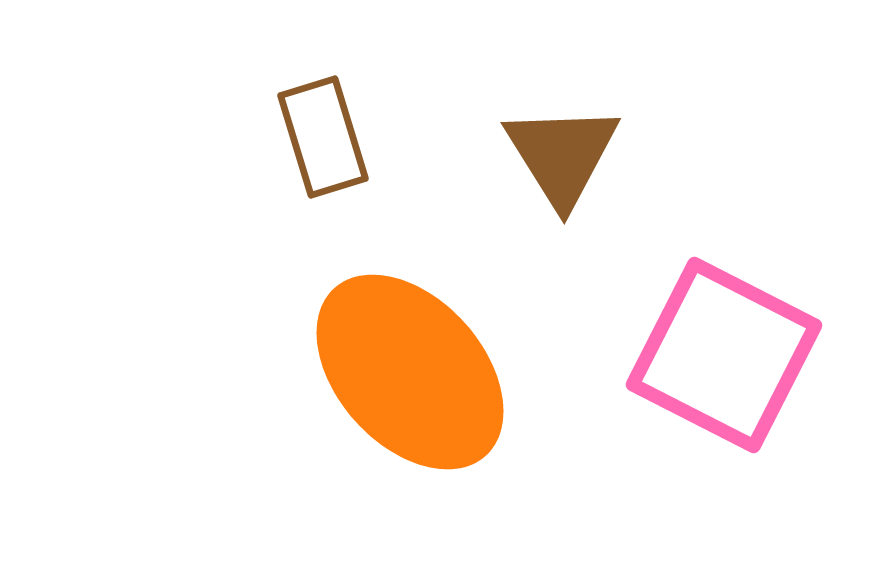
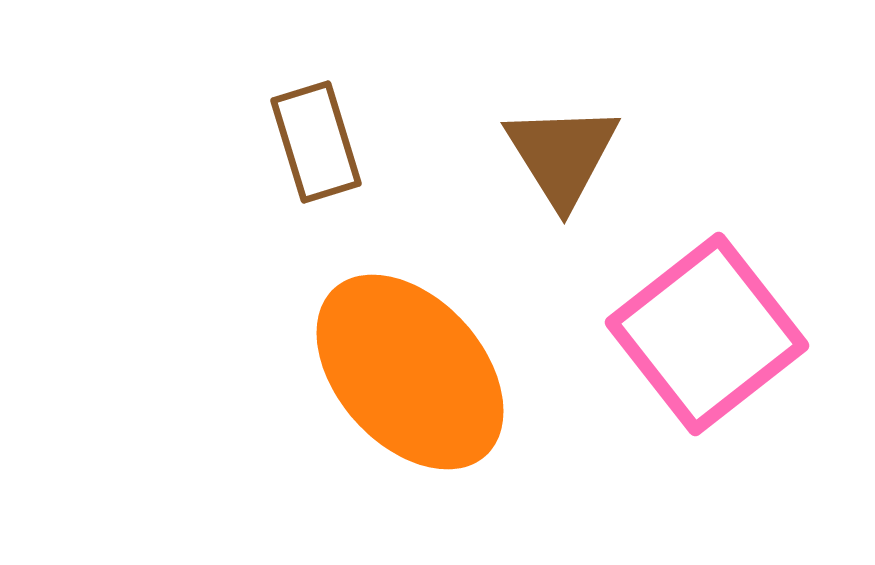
brown rectangle: moved 7 px left, 5 px down
pink square: moved 17 px left, 21 px up; rotated 25 degrees clockwise
